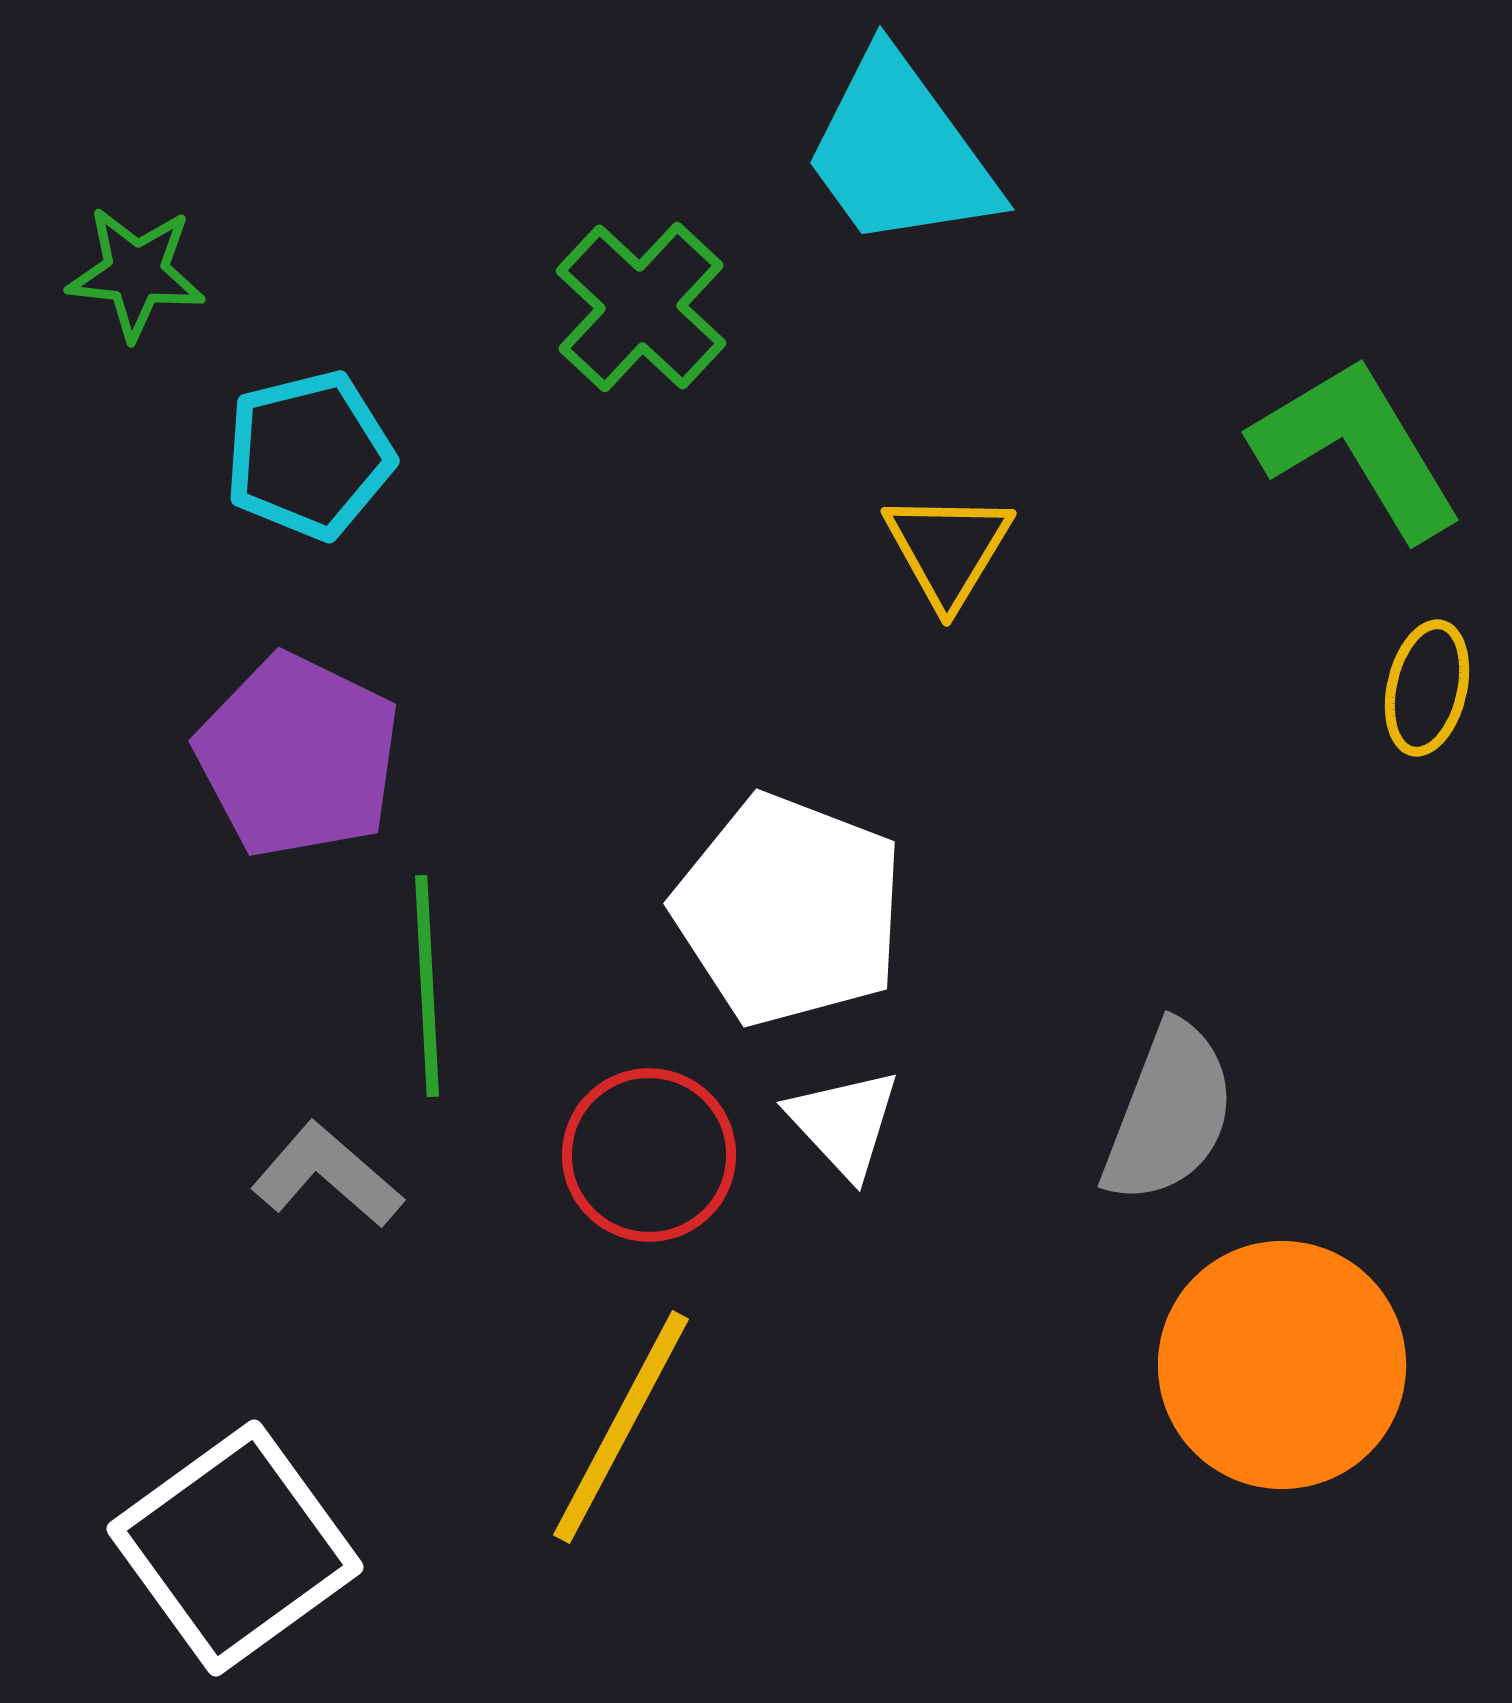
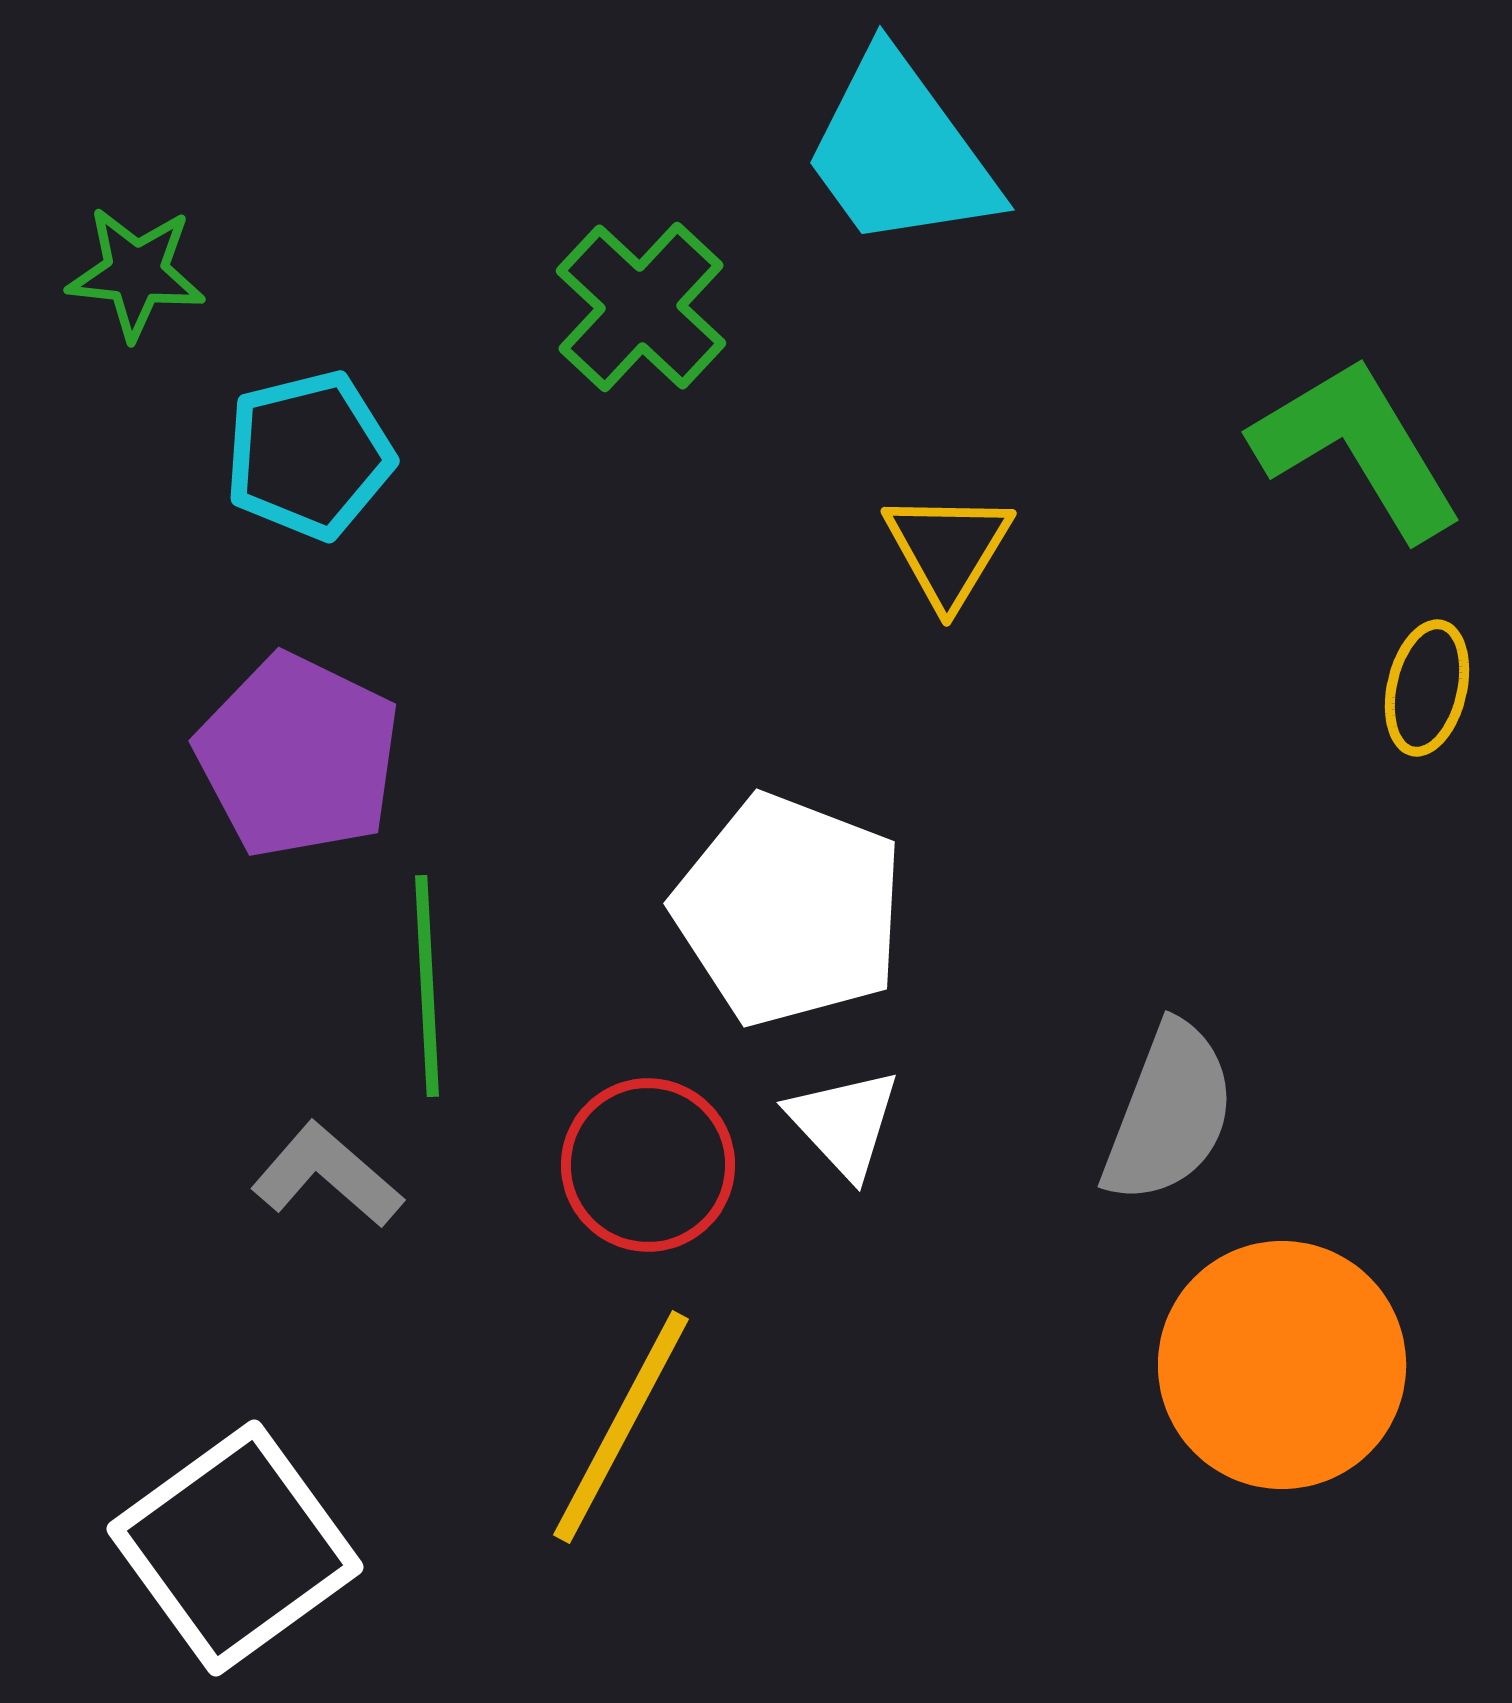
red circle: moved 1 px left, 10 px down
